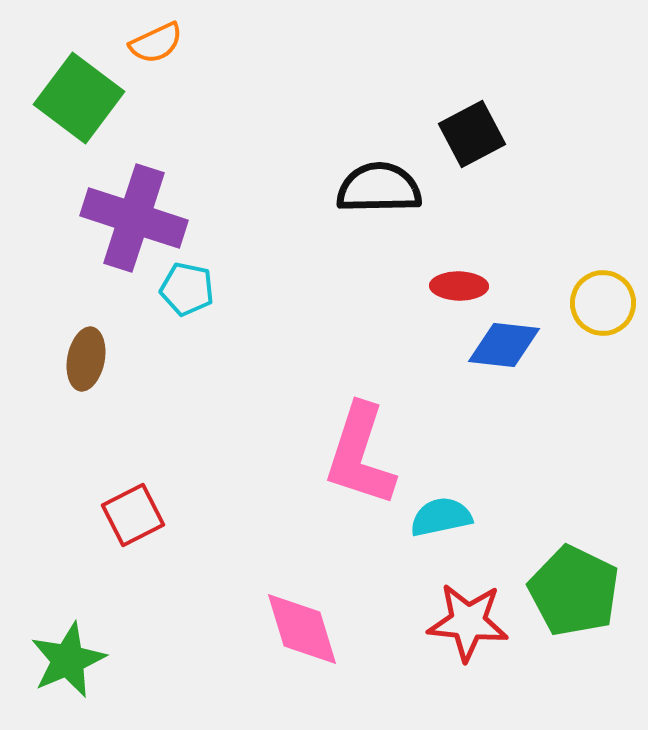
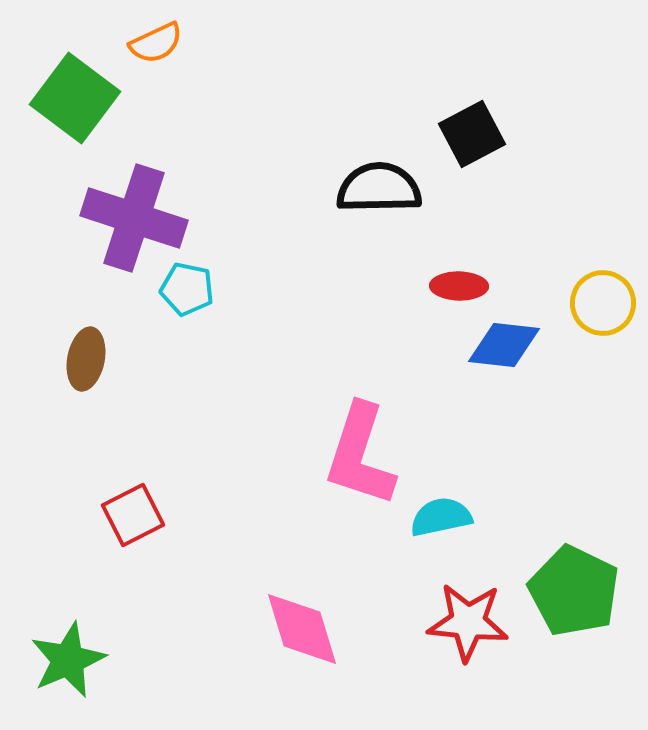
green square: moved 4 px left
